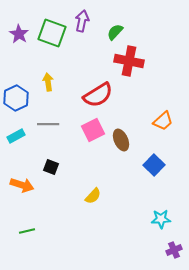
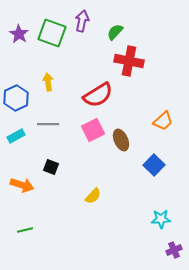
green line: moved 2 px left, 1 px up
